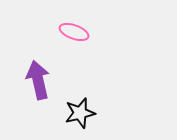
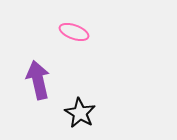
black star: rotated 28 degrees counterclockwise
